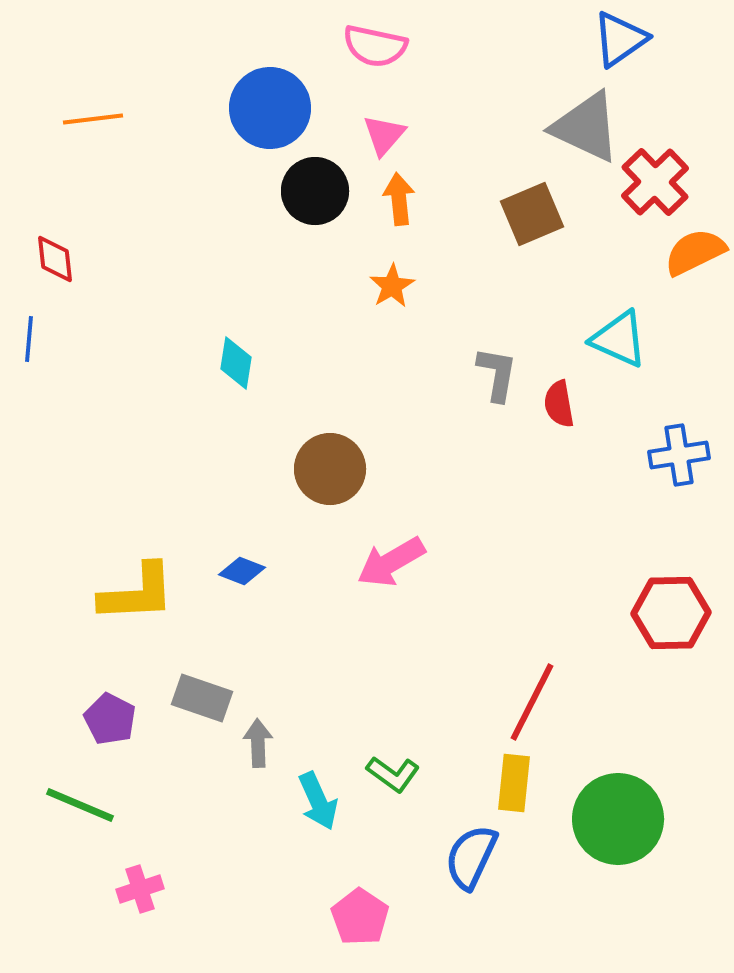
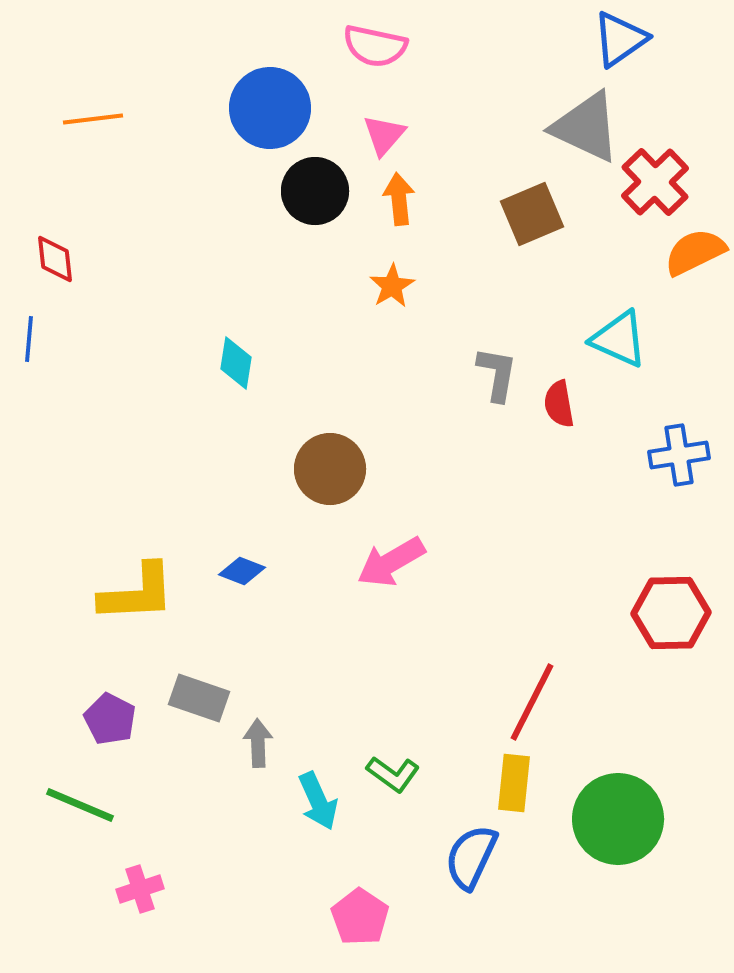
gray rectangle: moved 3 px left
